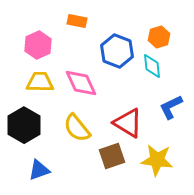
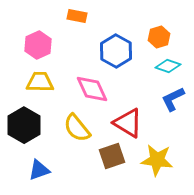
orange rectangle: moved 5 px up
blue hexagon: moved 1 px left; rotated 8 degrees clockwise
cyan diamond: moved 16 px right; rotated 65 degrees counterclockwise
pink diamond: moved 11 px right, 6 px down
blue L-shape: moved 2 px right, 8 px up
